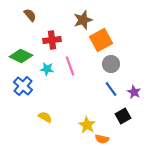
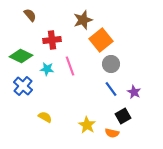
orange square: rotated 10 degrees counterclockwise
orange semicircle: moved 10 px right, 6 px up
